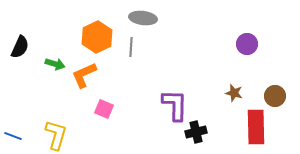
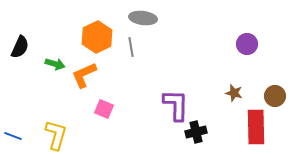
gray line: rotated 12 degrees counterclockwise
purple L-shape: moved 1 px right
